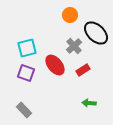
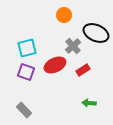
orange circle: moved 6 px left
black ellipse: rotated 20 degrees counterclockwise
gray cross: moved 1 px left
red ellipse: rotated 75 degrees counterclockwise
purple square: moved 1 px up
